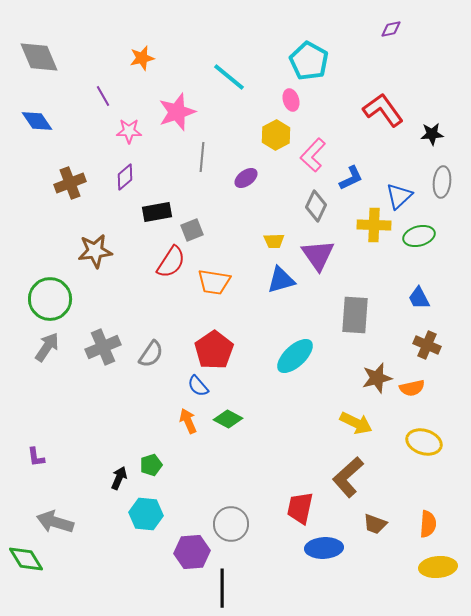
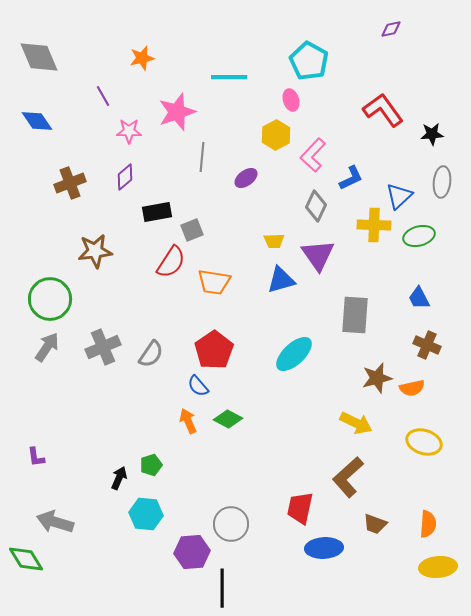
cyan line at (229, 77): rotated 39 degrees counterclockwise
cyan ellipse at (295, 356): moved 1 px left, 2 px up
